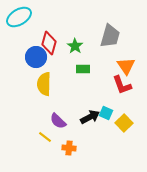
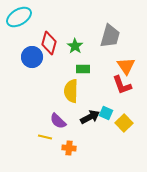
blue circle: moved 4 px left
yellow semicircle: moved 27 px right, 7 px down
yellow line: rotated 24 degrees counterclockwise
